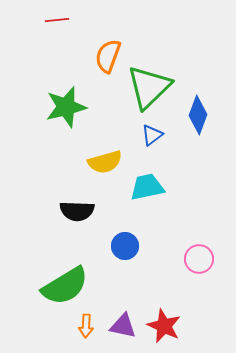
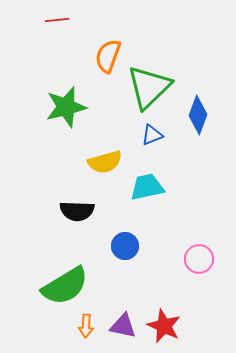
blue triangle: rotated 15 degrees clockwise
